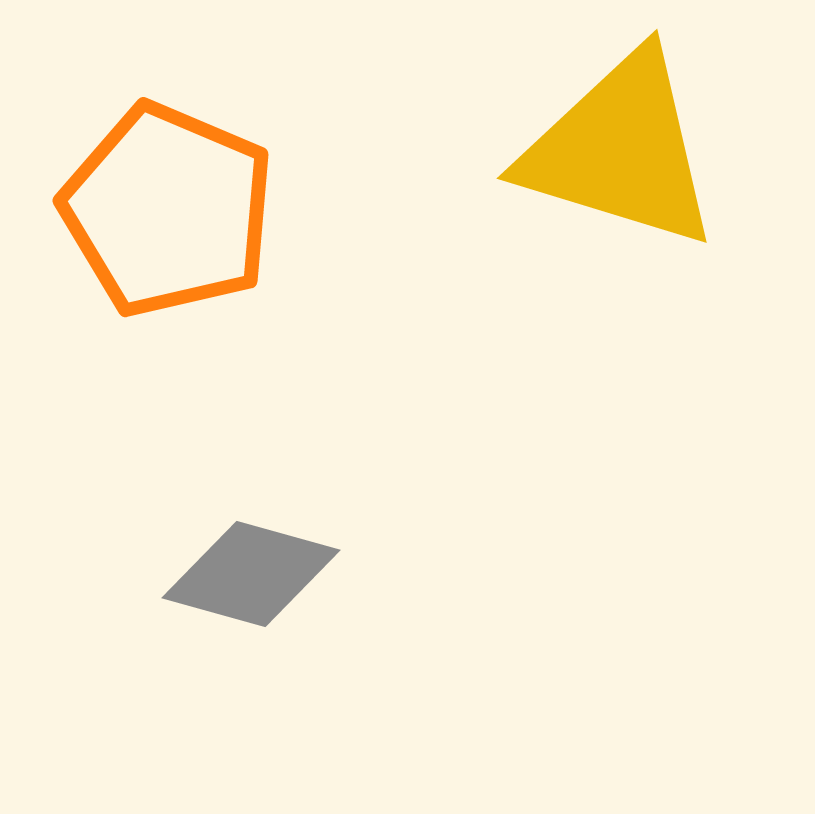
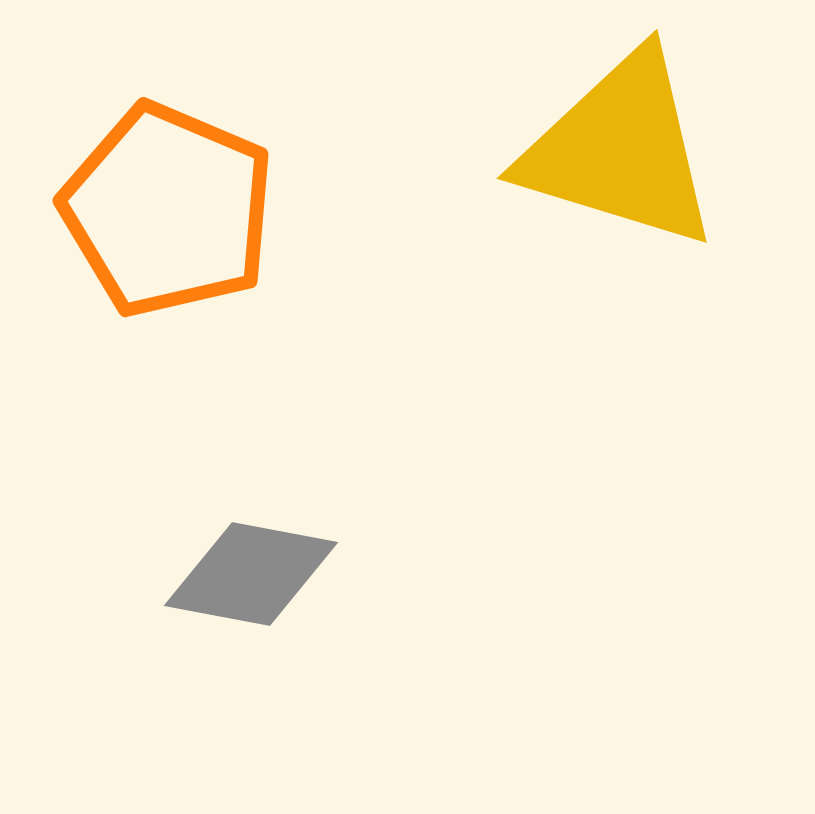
gray diamond: rotated 5 degrees counterclockwise
